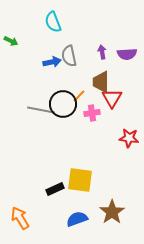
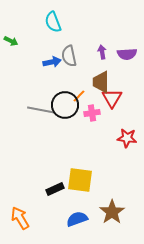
black circle: moved 2 px right, 1 px down
red star: moved 2 px left
